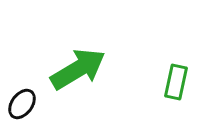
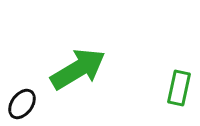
green rectangle: moved 3 px right, 6 px down
